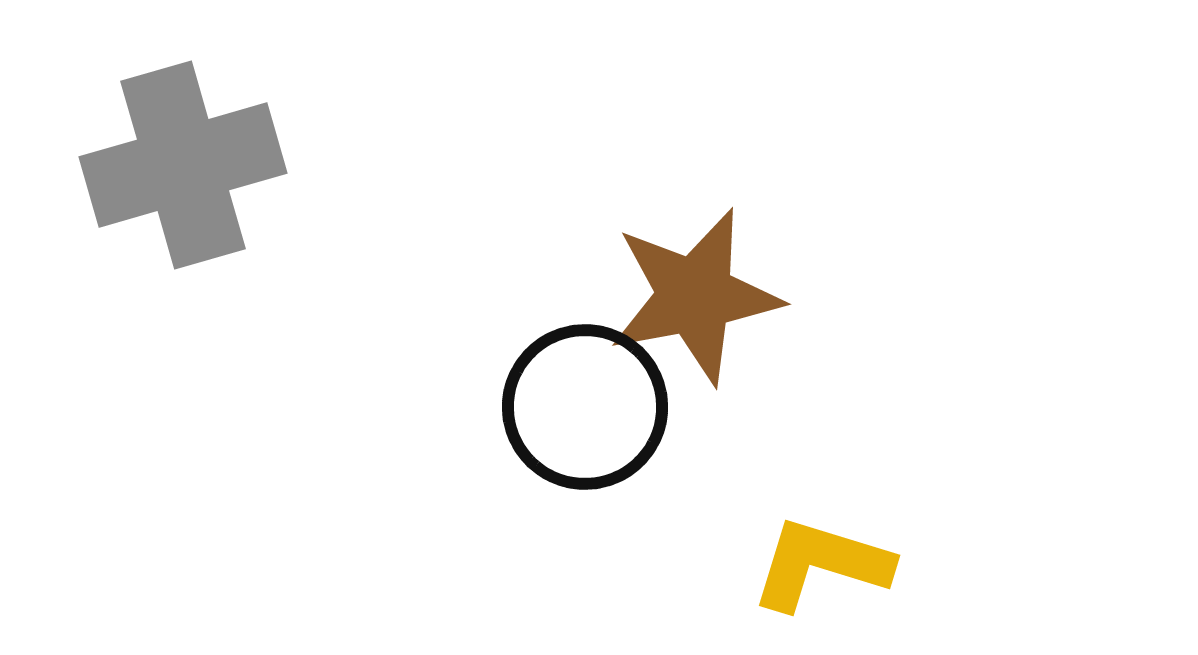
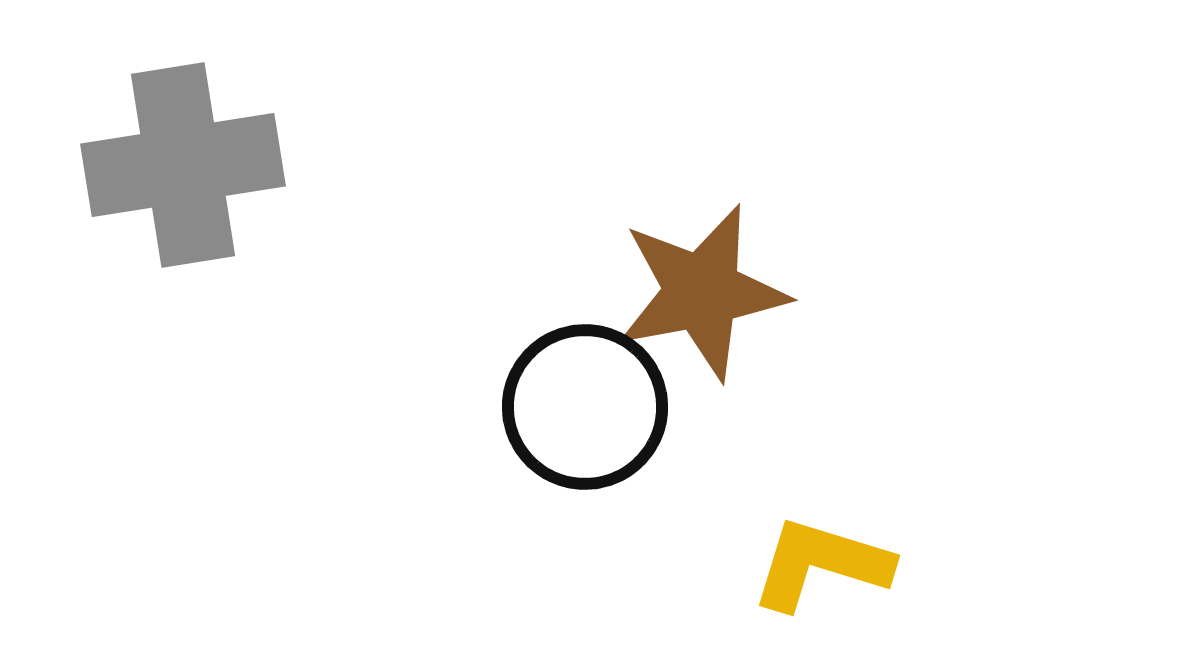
gray cross: rotated 7 degrees clockwise
brown star: moved 7 px right, 4 px up
